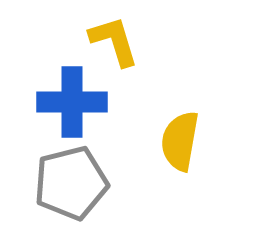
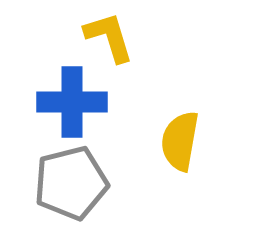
yellow L-shape: moved 5 px left, 4 px up
